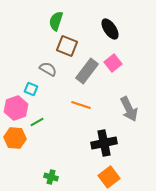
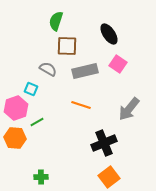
black ellipse: moved 1 px left, 5 px down
brown square: rotated 20 degrees counterclockwise
pink square: moved 5 px right, 1 px down; rotated 18 degrees counterclockwise
gray rectangle: moved 2 px left; rotated 40 degrees clockwise
gray arrow: rotated 65 degrees clockwise
black cross: rotated 10 degrees counterclockwise
green cross: moved 10 px left; rotated 16 degrees counterclockwise
